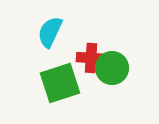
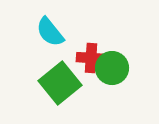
cyan semicircle: rotated 64 degrees counterclockwise
green square: rotated 21 degrees counterclockwise
